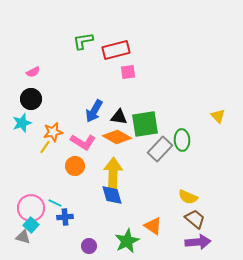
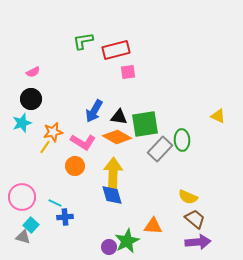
yellow triangle: rotated 21 degrees counterclockwise
pink circle: moved 9 px left, 11 px up
orange triangle: rotated 30 degrees counterclockwise
purple circle: moved 20 px right, 1 px down
